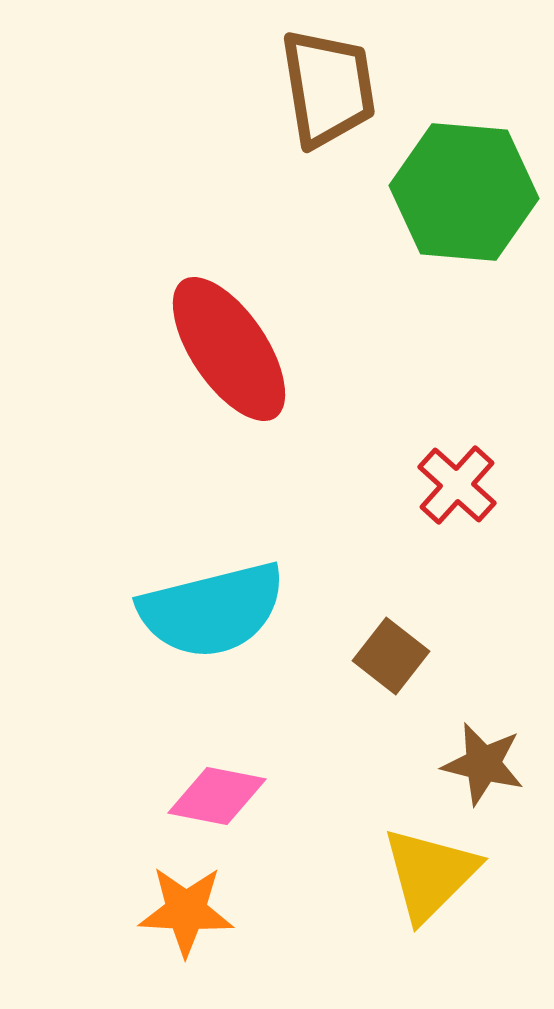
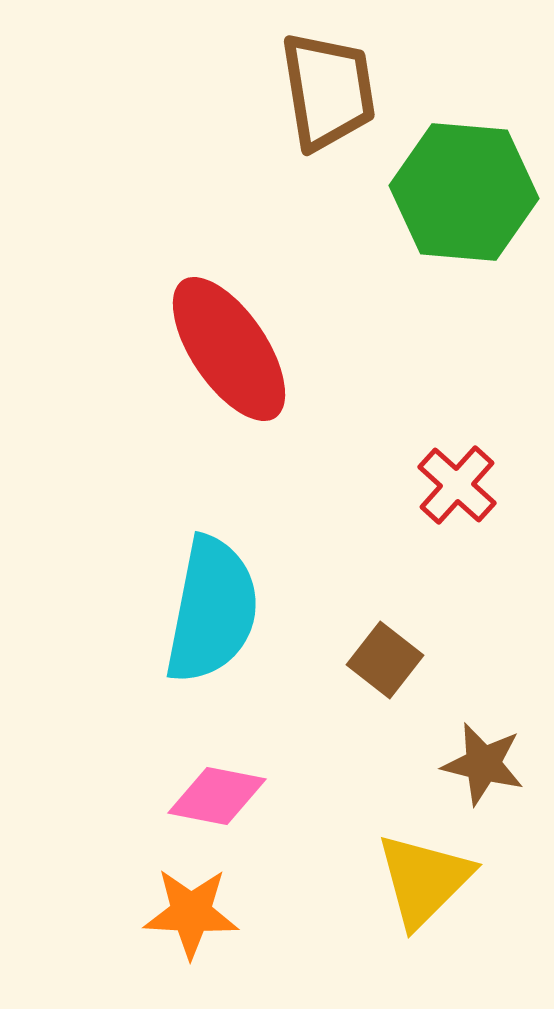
brown trapezoid: moved 3 px down
cyan semicircle: rotated 65 degrees counterclockwise
brown square: moved 6 px left, 4 px down
yellow triangle: moved 6 px left, 6 px down
orange star: moved 5 px right, 2 px down
